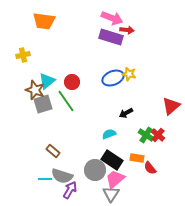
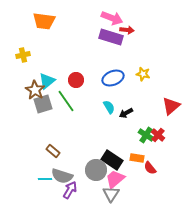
yellow star: moved 14 px right
red circle: moved 4 px right, 2 px up
brown star: rotated 12 degrees clockwise
cyan semicircle: moved 27 px up; rotated 80 degrees clockwise
gray circle: moved 1 px right
